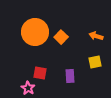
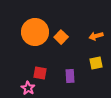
orange arrow: rotated 32 degrees counterclockwise
yellow square: moved 1 px right, 1 px down
